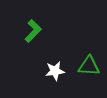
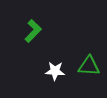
white star: rotated 12 degrees clockwise
